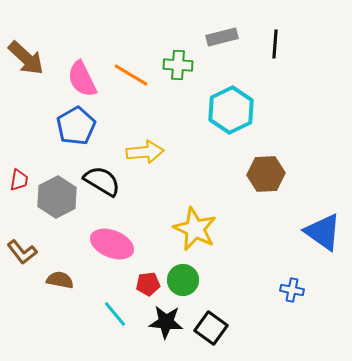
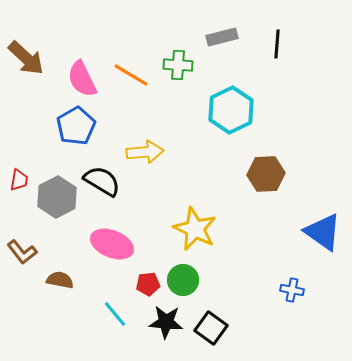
black line: moved 2 px right
